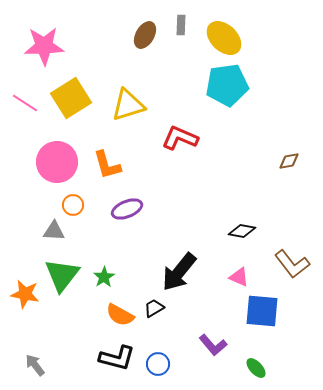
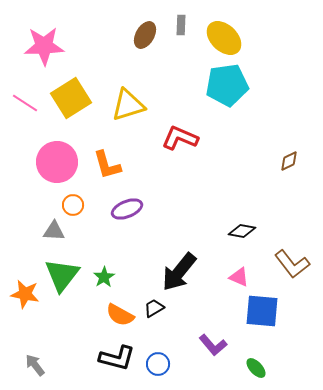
brown diamond: rotated 15 degrees counterclockwise
